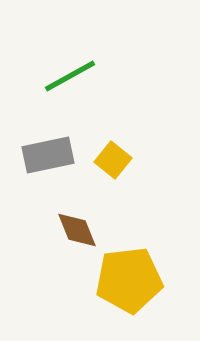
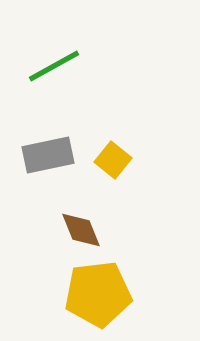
green line: moved 16 px left, 10 px up
brown diamond: moved 4 px right
yellow pentagon: moved 31 px left, 14 px down
